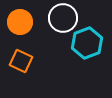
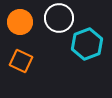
white circle: moved 4 px left
cyan hexagon: moved 1 px down
